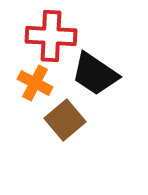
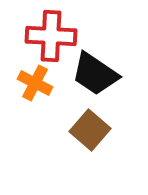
brown square: moved 25 px right, 10 px down; rotated 9 degrees counterclockwise
